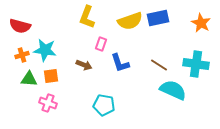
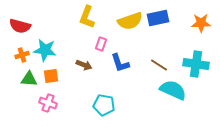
orange star: rotated 30 degrees counterclockwise
